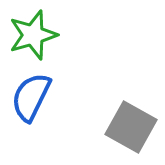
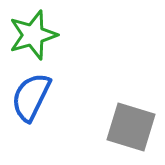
gray square: rotated 12 degrees counterclockwise
